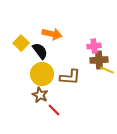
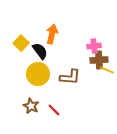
orange arrow: rotated 90 degrees counterclockwise
yellow circle: moved 4 px left
brown star: moved 9 px left, 11 px down
